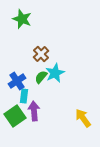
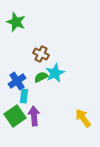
green star: moved 6 px left, 3 px down
brown cross: rotated 21 degrees counterclockwise
green semicircle: rotated 24 degrees clockwise
purple arrow: moved 5 px down
